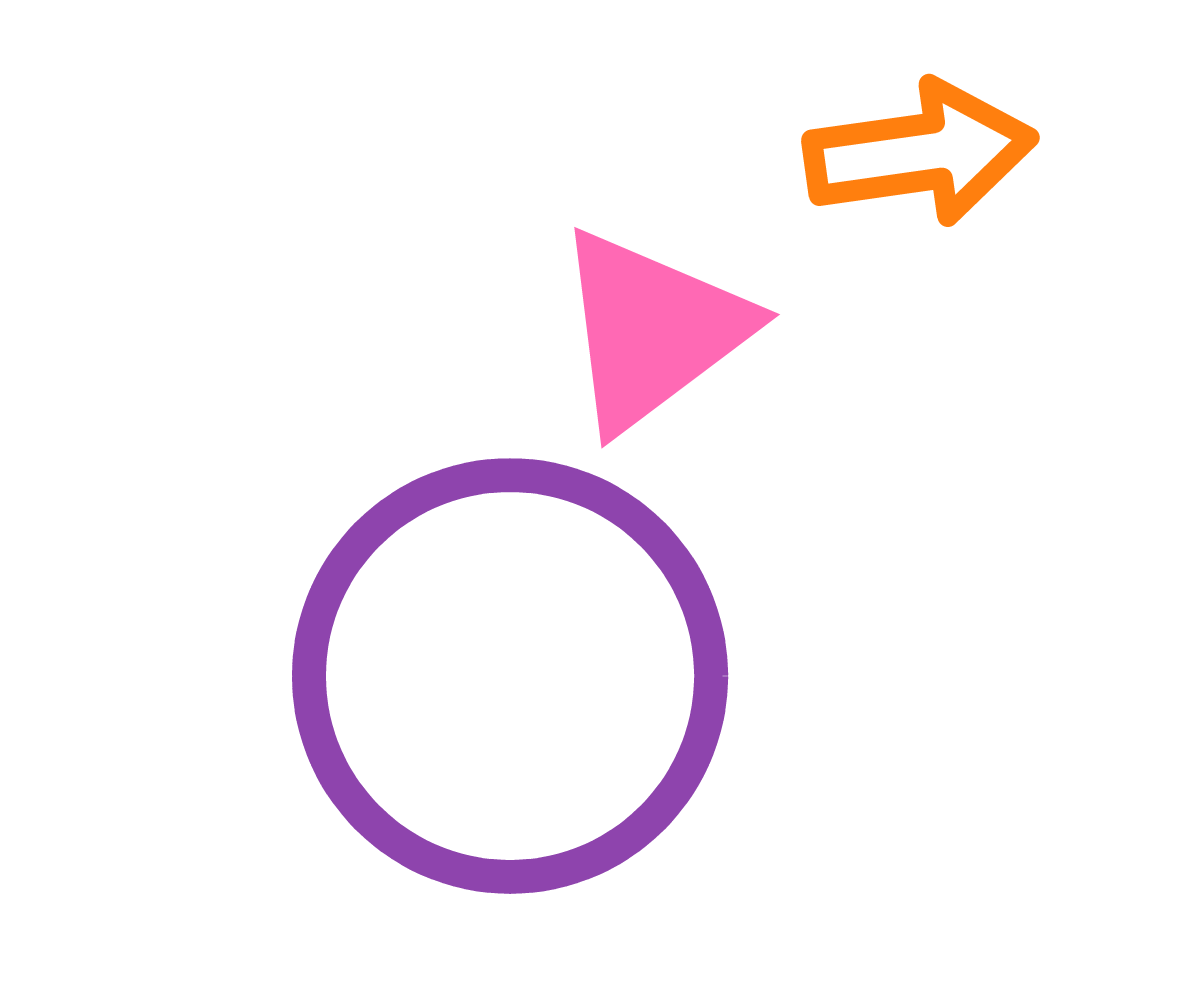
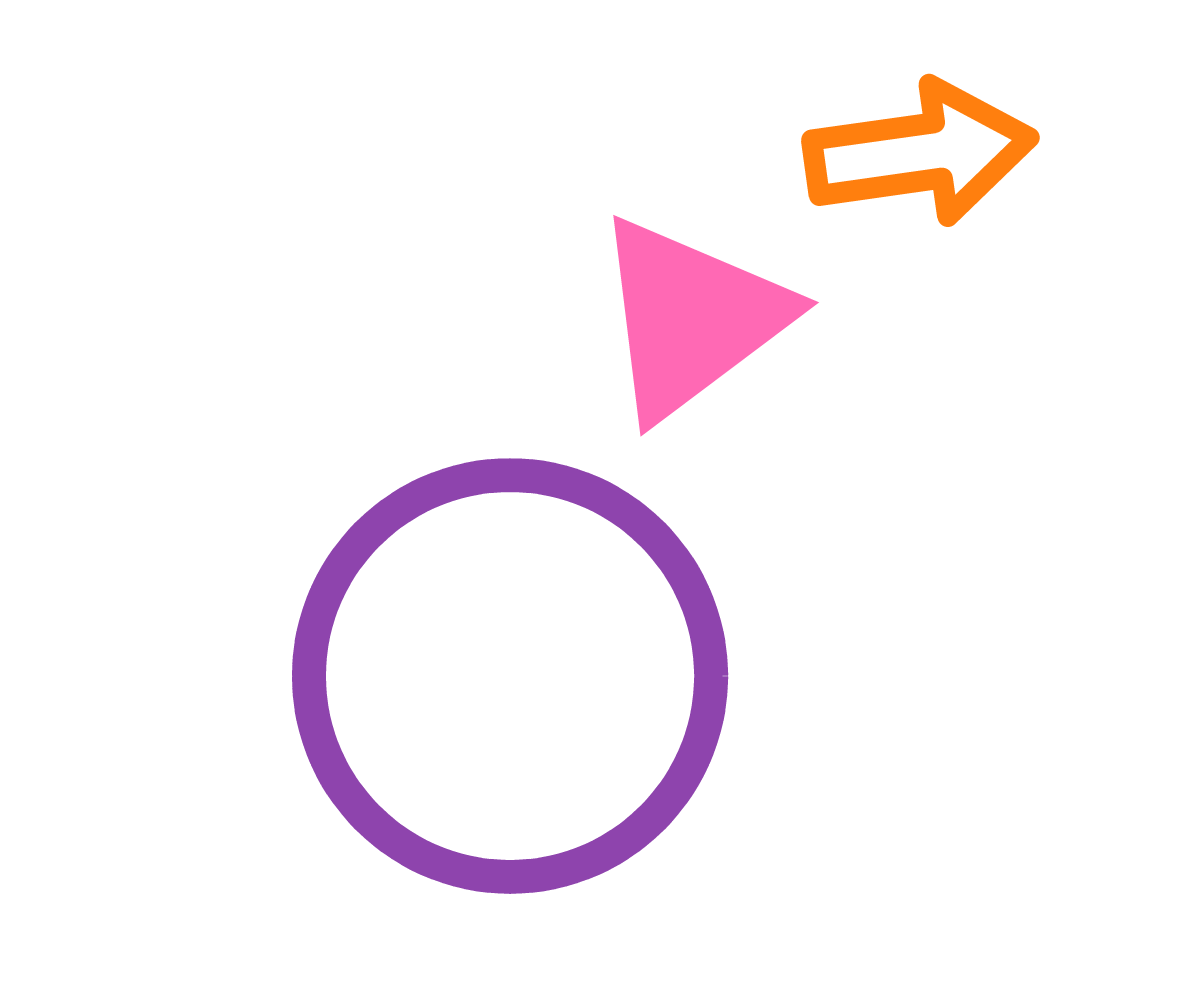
pink triangle: moved 39 px right, 12 px up
